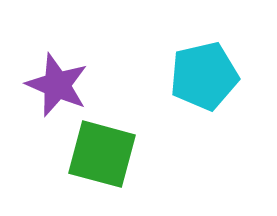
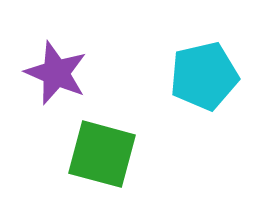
purple star: moved 1 px left, 12 px up
